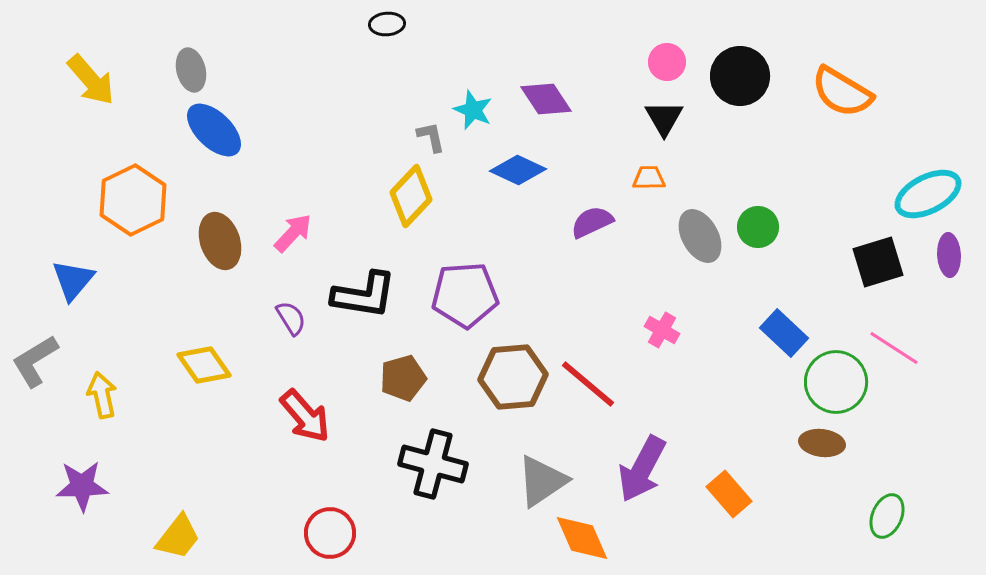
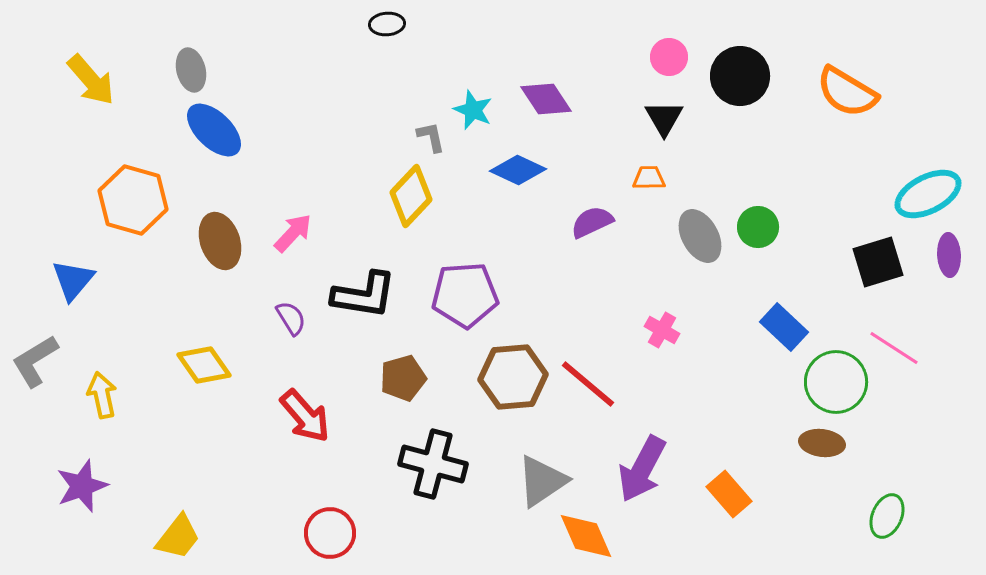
pink circle at (667, 62): moved 2 px right, 5 px up
orange semicircle at (842, 92): moved 5 px right
orange hexagon at (133, 200): rotated 18 degrees counterclockwise
blue rectangle at (784, 333): moved 6 px up
purple star at (82, 486): rotated 18 degrees counterclockwise
orange diamond at (582, 538): moved 4 px right, 2 px up
